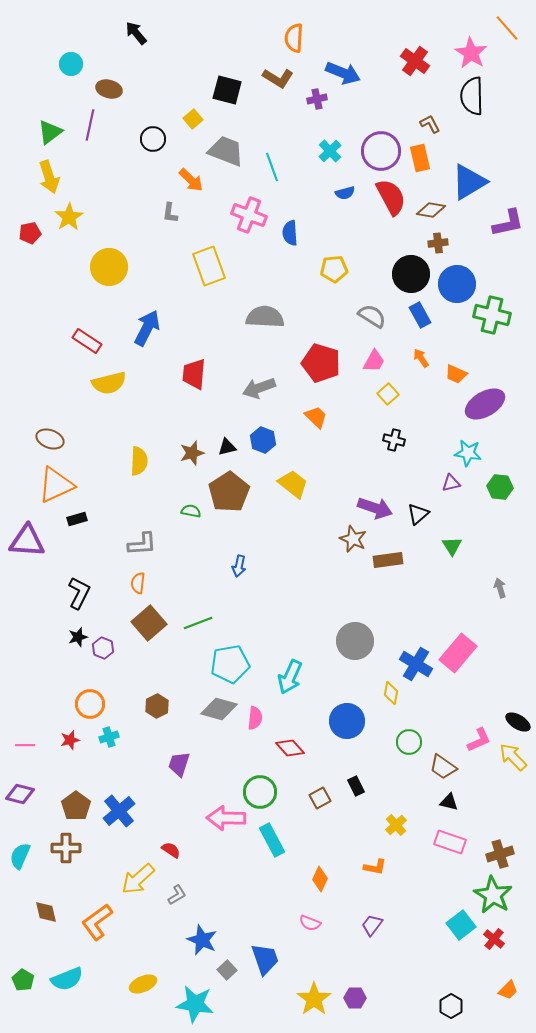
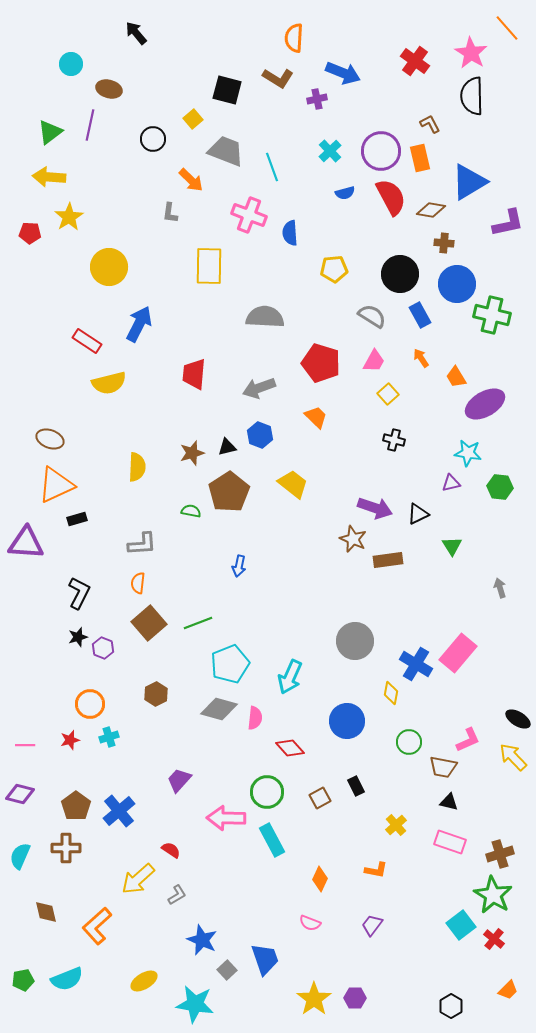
yellow arrow at (49, 177): rotated 112 degrees clockwise
red pentagon at (30, 233): rotated 15 degrees clockwise
brown cross at (438, 243): moved 6 px right; rotated 12 degrees clockwise
yellow rectangle at (209, 266): rotated 21 degrees clockwise
black circle at (411, 274): moved 11 px left
blue arrow at (147, 328): moved 8 px left, 4 px up
orange trapezoid at (456, 374): moved 3 px down; rotated 35 degrees clockwise
blue hexagon at (263, 440): moved 3 px left, 5 px up
yellow semicircle at (139, 461): moved 2 px left, 6 px down
black triangle at (418, 514): rotated 15 degrees clockwise
purple triangle at (27, 541): moved 1 px left, 2 px down
cyan pentagon at (230, 664): rotated 12 degrees counterclockwise
brown hexagon at (157, 706): moved 1 px left, 12 px up
black ellipse at (518, 722): moved 3 px up
pink L-shape at (479, 740): moved 11 px left
purple trapezoid at (179, 764): moved 16 px down; rotated 24 degrees clockwise
brown trapezoid at (443, 767): rotated 24 degrees counterclockwise
green circle at (260, 792): moved 7 px right
orange L-shape at (375, 867): moved 1 px right, 3 px down
orange L-shape at (97, 922): moved 4 px down; rotated 6 degrees counterclockwise
green pentagon at (23, 980): rotated 30 degrees clockwise
yellow ellipse at (143, 984): moved 1 px right, 3 px up; rotated 8 degrees counterclockwise
